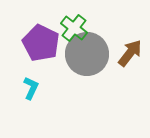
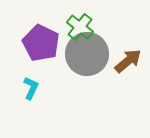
green cross: moved 6 px right, 1 px up
brown arrow: moved 2 px left, 8 px down; rotated 12 degrees clockwise
